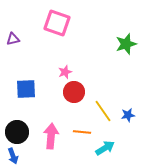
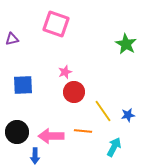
pink square: moved 1 px left, 1 px down
purple triangle: moved 1 px left
green star: rotated 25 degrees counterclockwise
blue square: moved 3 px left, 4 px up
orange line: moved 1 px right, 1 px up
pink arrow: rotated 95 degrees counterclockwise
cyan arrow: moved 9 px right, 1 px up; rotated 30 degrees counterclockwise
blue arrow: moved 22 px right; rotated 21 degrees clockwise
